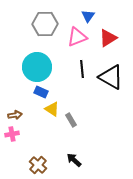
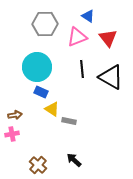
blue triangle: rotated 32 degrees counterclockwise
red triangle: rotated 36 degrees counterclockwise
gray rectangle: moved 2 px left, 1 px down; rotated 48 degrees counterclockwise
